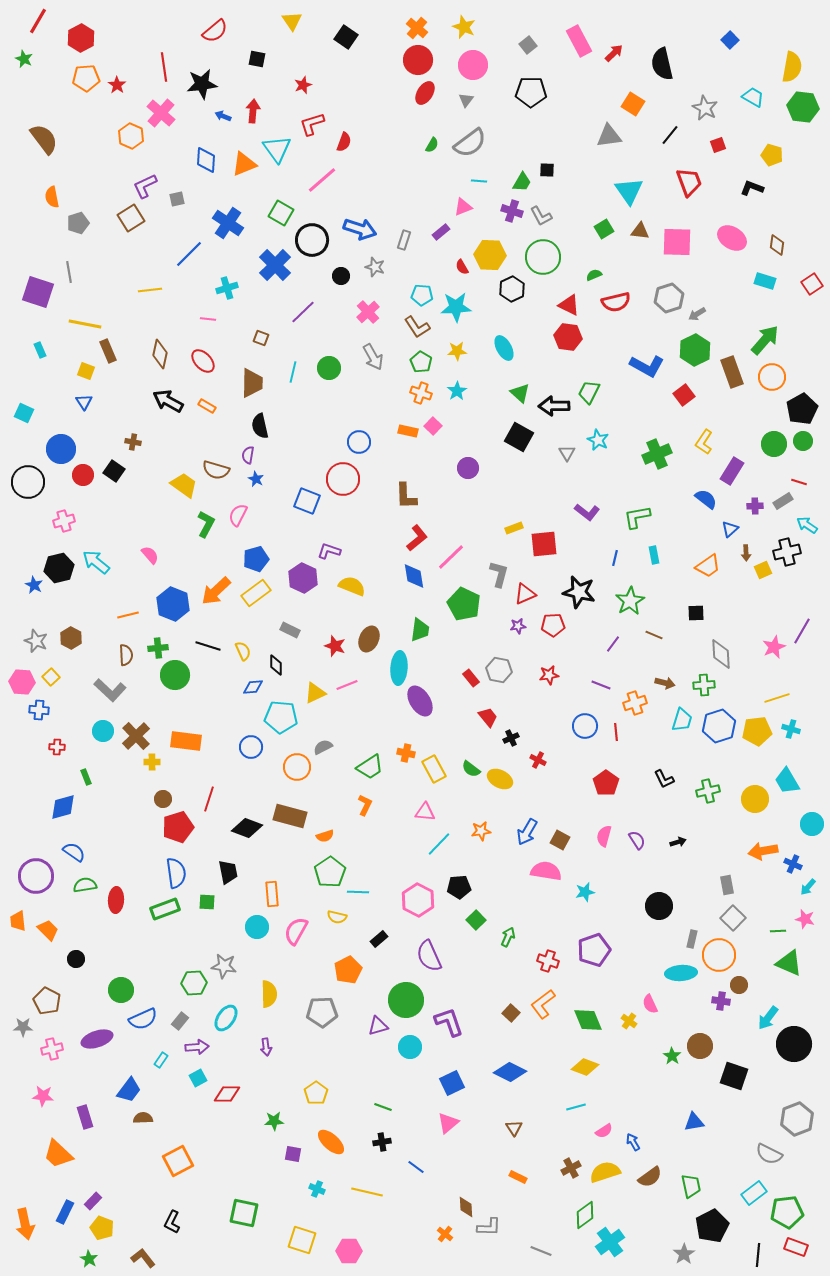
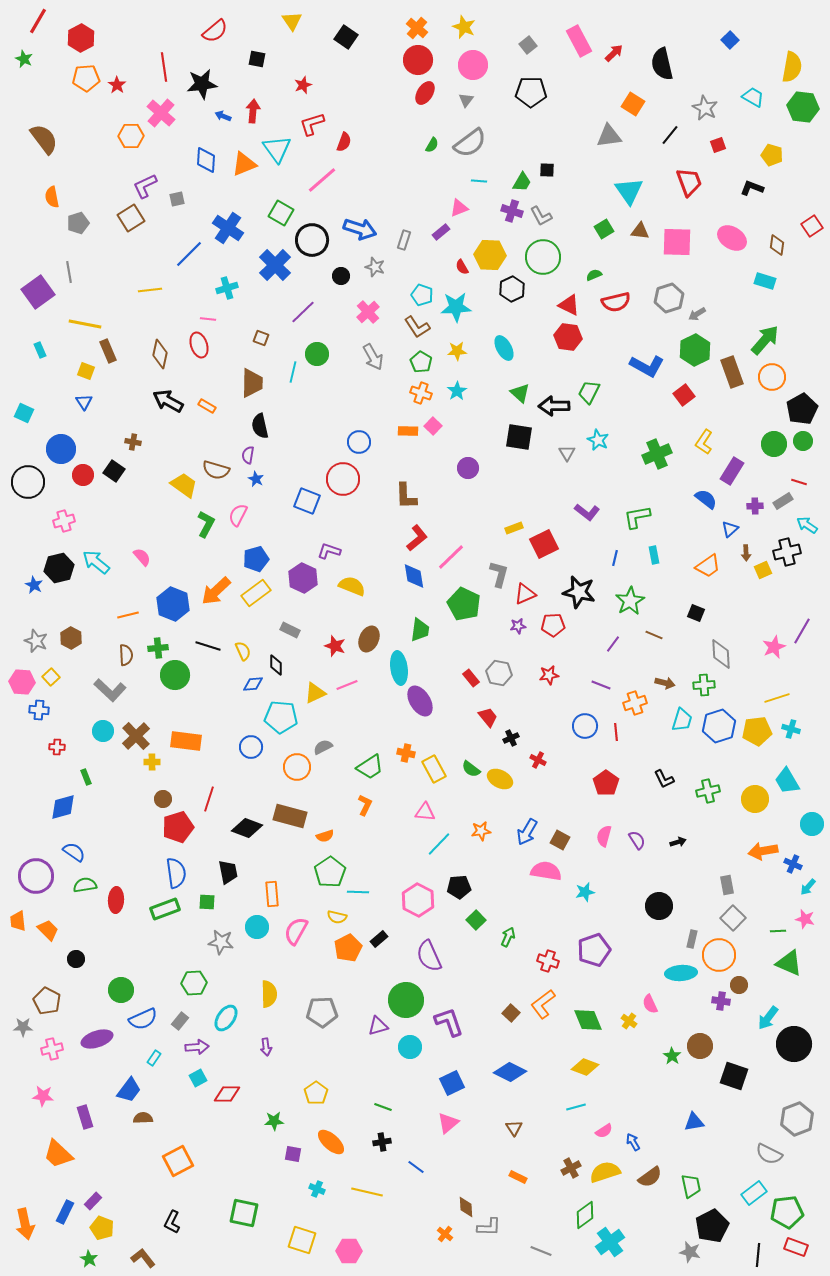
orange hexagon at (131, 136): rotated 25 degrees counterclockwise
pink triangle at (463, 207): moved 4 px left, 1 px down
blue cross at (228, 223): moved 5 px down
red square at (812, 284): moved 58 px up
purple square at (38, 292): rotated 36 degrees clockwise
cyan pentagon at (422, 295): rotated 15 degrees clockwise
red ellipse at (203, 361): moved 4 px left, 16 px up; rotated 25 degrees clockwise
green circle at (329, 368): moved 12 px left, 14 px up
orange rectangle at (408, 431): rotated 12 degrees counterclockwise
black square at (519, 437): rotated 20 degrees counterclockwise
red square at (544, 544): rotated 20 degrees counterclockwise
pink semicircle at (150, 555): moved 8 px left, 2 px down
black square at (696, 613): rotated 24 degrees clockwise
cyan ellipse at (399, 668): rotated 12 degrees counterclockwise
gray hexagon at (499, 670): moved 3 px down
blue diamond at (253, 687): moved 3 px up
gray star at (224, 966): moved 3 px left, 24 px up
orange pentagon at (348, 970): moved 22 px up
cyan rectangle at (161, 1060): moved 7 px left, 2 px up
gray star at (684, 1254): moved 6 px right, 2 px up; rotated 25 degrees counterclockwise
